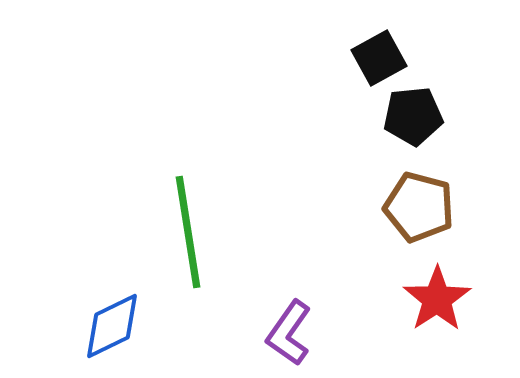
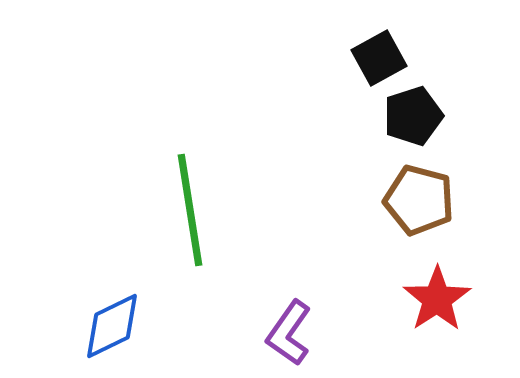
black pentagon: rotated 12 degrees counterclockwise
brown pentagon: moved 7 px up
green line: moved 2 px right, 22 px up
